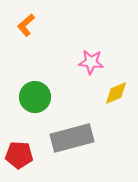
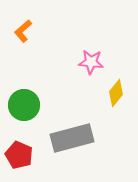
orange L-shape: moved 3 px left, 6 px down
yellow diamond: rotated 28 degrees counterclockwise
green circle: moved 11 px left, 8 px down
red pentagon: rotated 20 degrees clockwise
